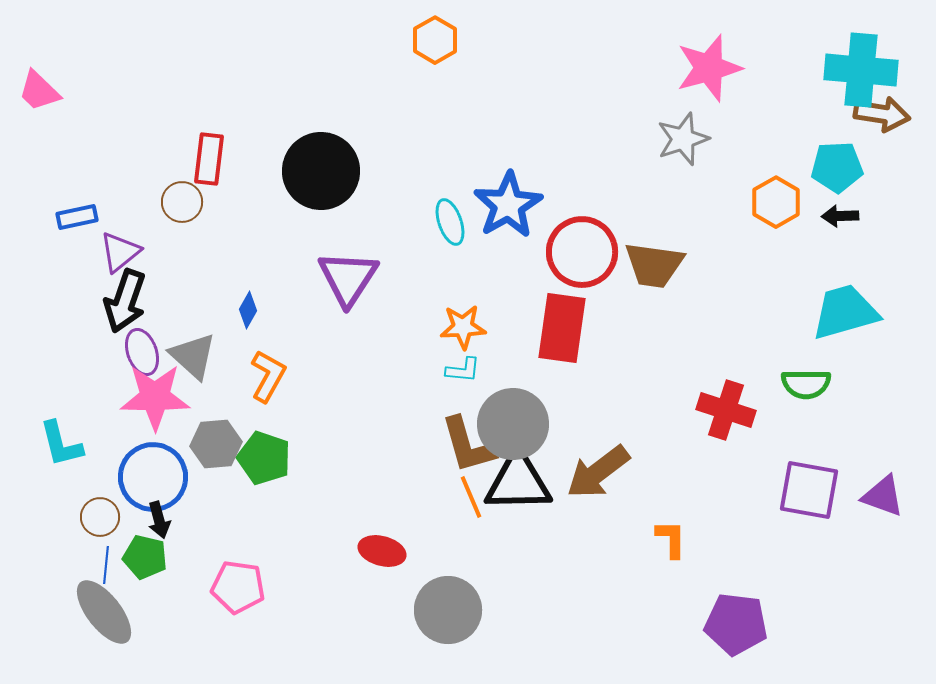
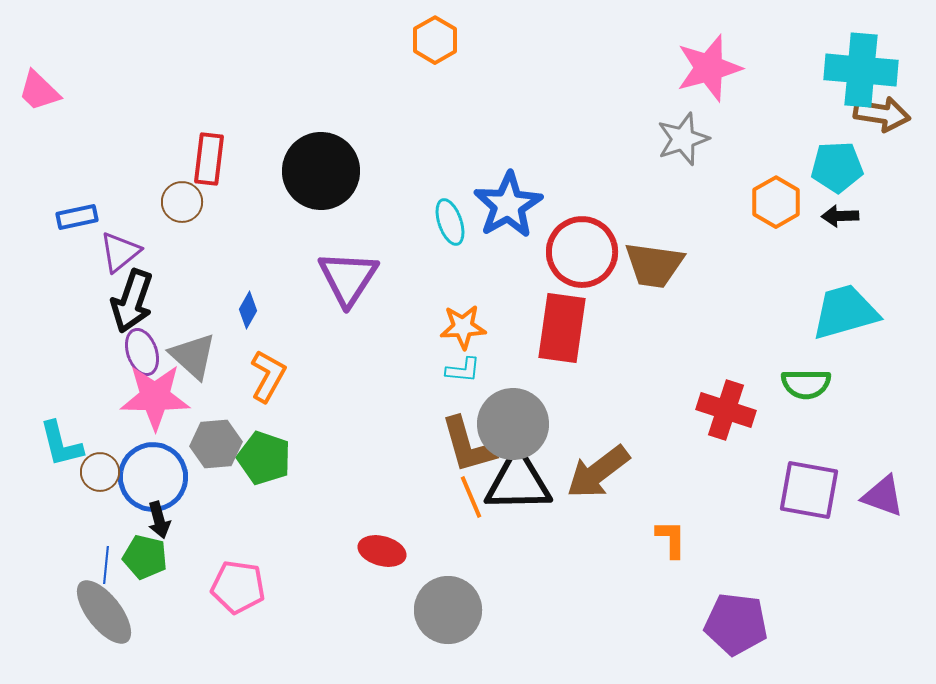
black arrow at (125, 301): moved 7 px right
brown circle at (100, 517): moved 45 px up
